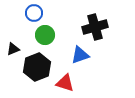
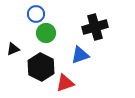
blue circle: moved 2 px right, 1 px down
green circle: moved 1 px right, 2 px up
black hexagon: moved 4 px right; rotated 12 degrees counterclockwise
red triangle: rotated 36 degrees counterclockwise
